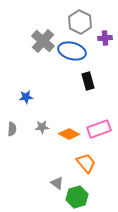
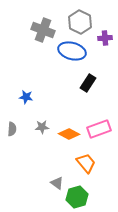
gray cross: moved 11 px up; rotated 20 degrees counterclockwise
black rectangle: moved 2 px down; rotated 48 degrees clockwise
blue star: rotated 16 degrees clockwise
